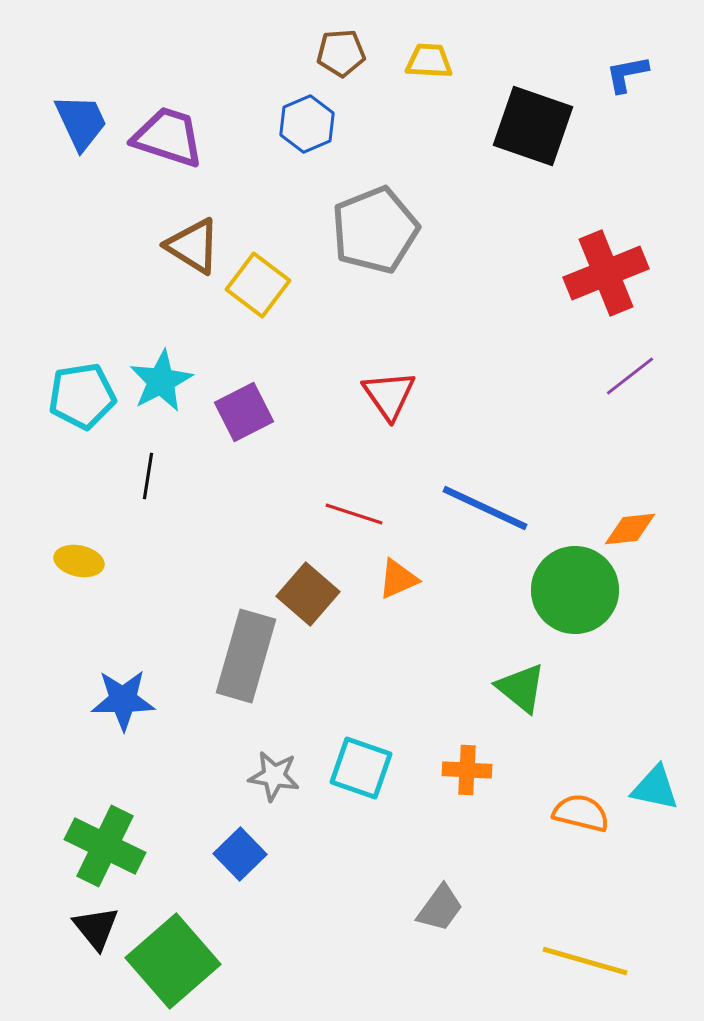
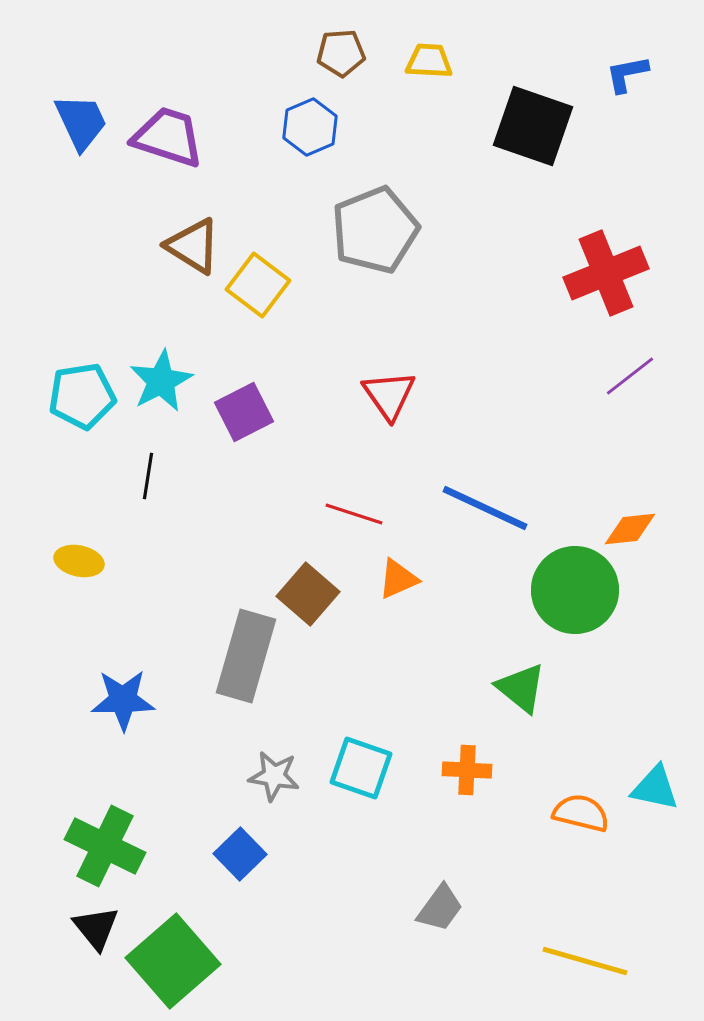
blue hexagon: moved 3 px right, 3 px down
